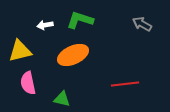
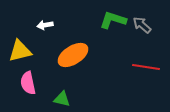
green L-shape: moved 33 px right
gray arrow: moved 1 px down; rotated 12 degrees clockwise
orange ellipse: rotated 8 degrees counterclockwise
red line: moved 21 px right, 17 px up; rotated 16 degrees clockwise
